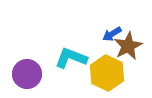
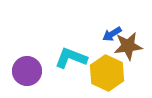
brown star: rotated 20 degrees clockwise
purple circle: moved 3 px up
